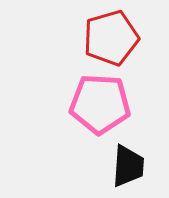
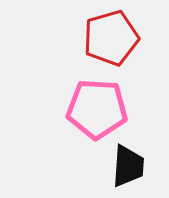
pink pentagon: moved 3 px left, 5 px down
